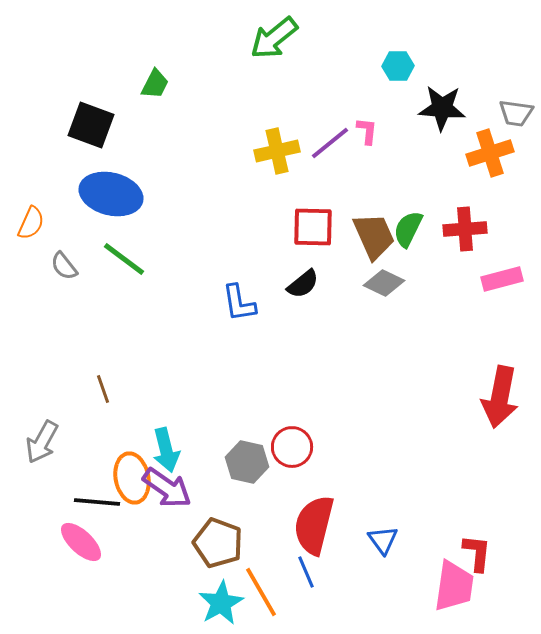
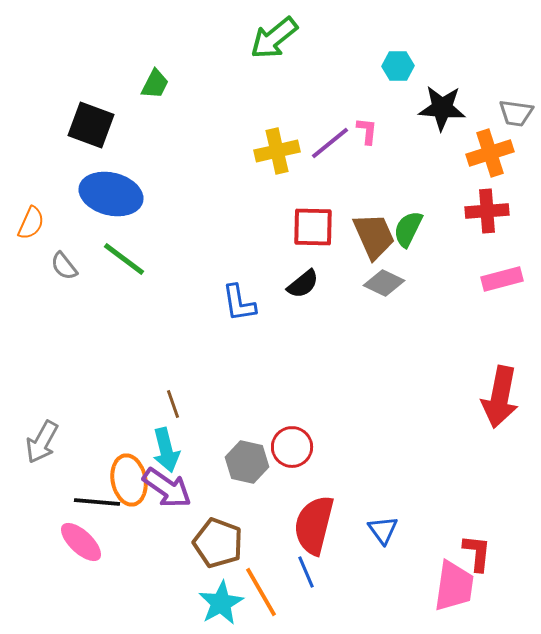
red cross: moved 22 px right, 18 px up
brown line: moved 70 px right, 15 px down
orange ellipse: moved 3 px left, 2 px down
blue triangle: moved 10 px up
